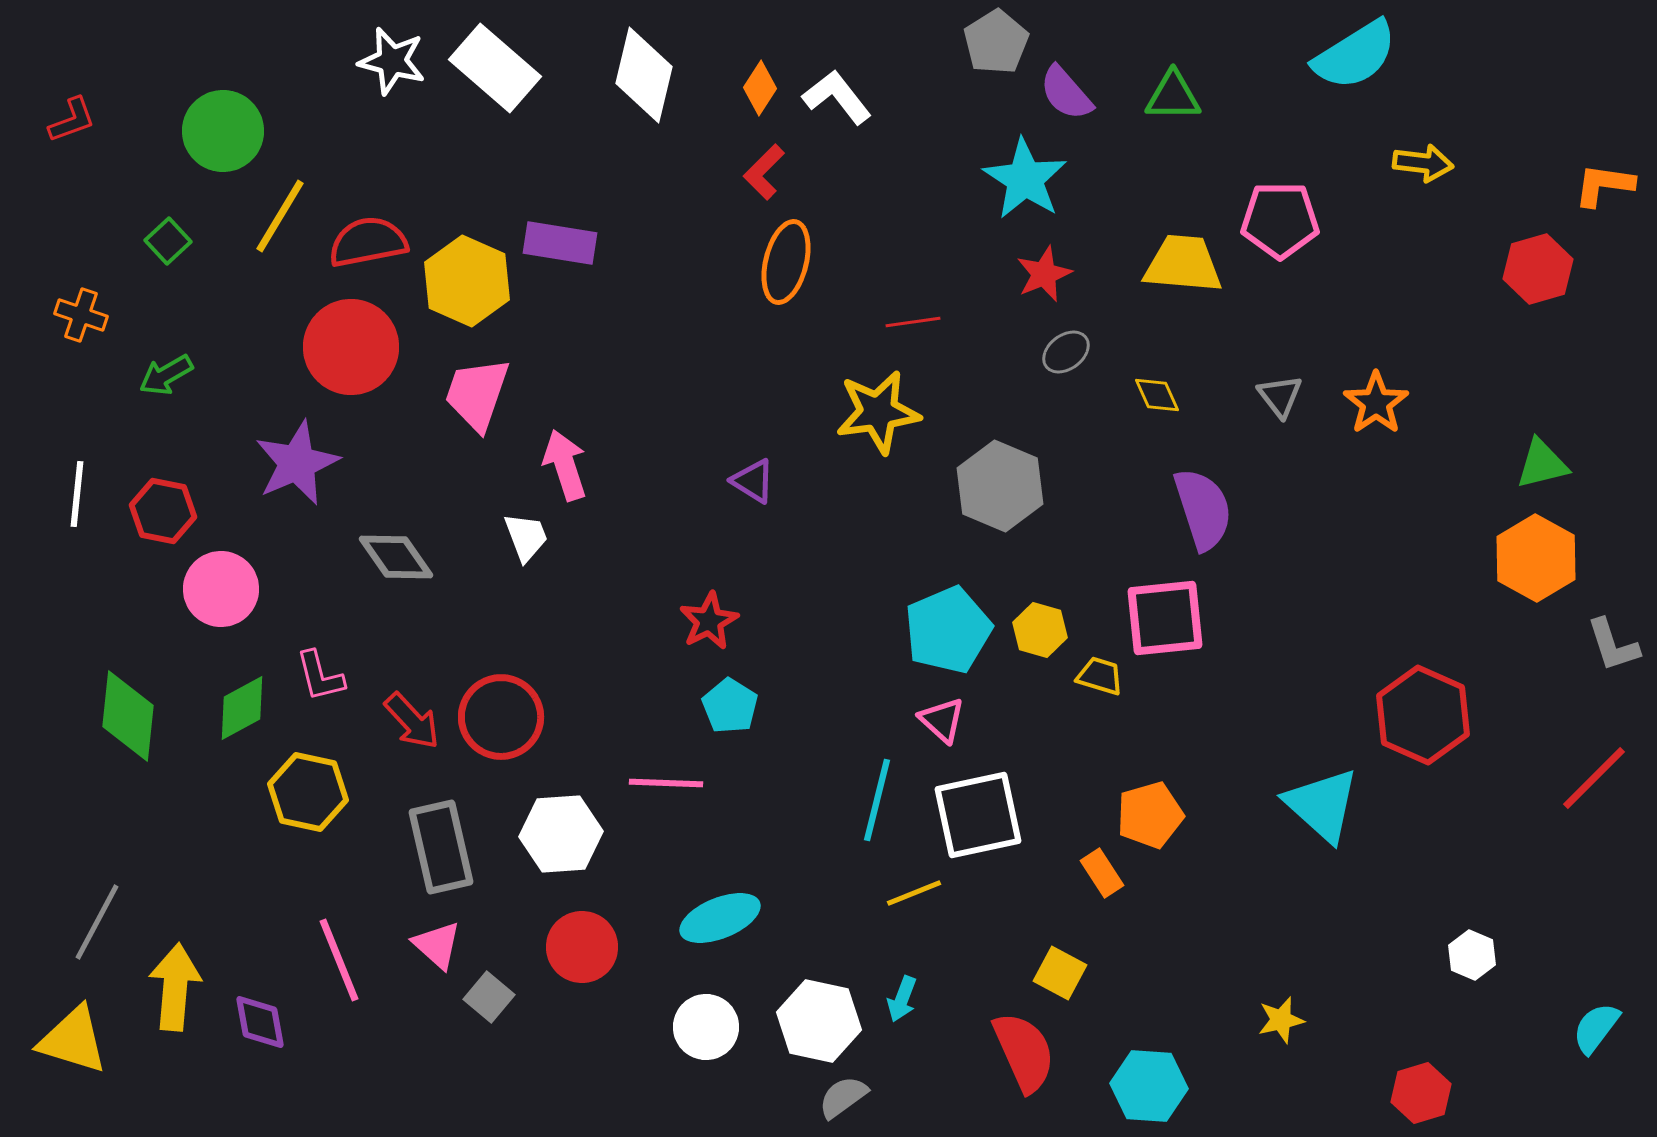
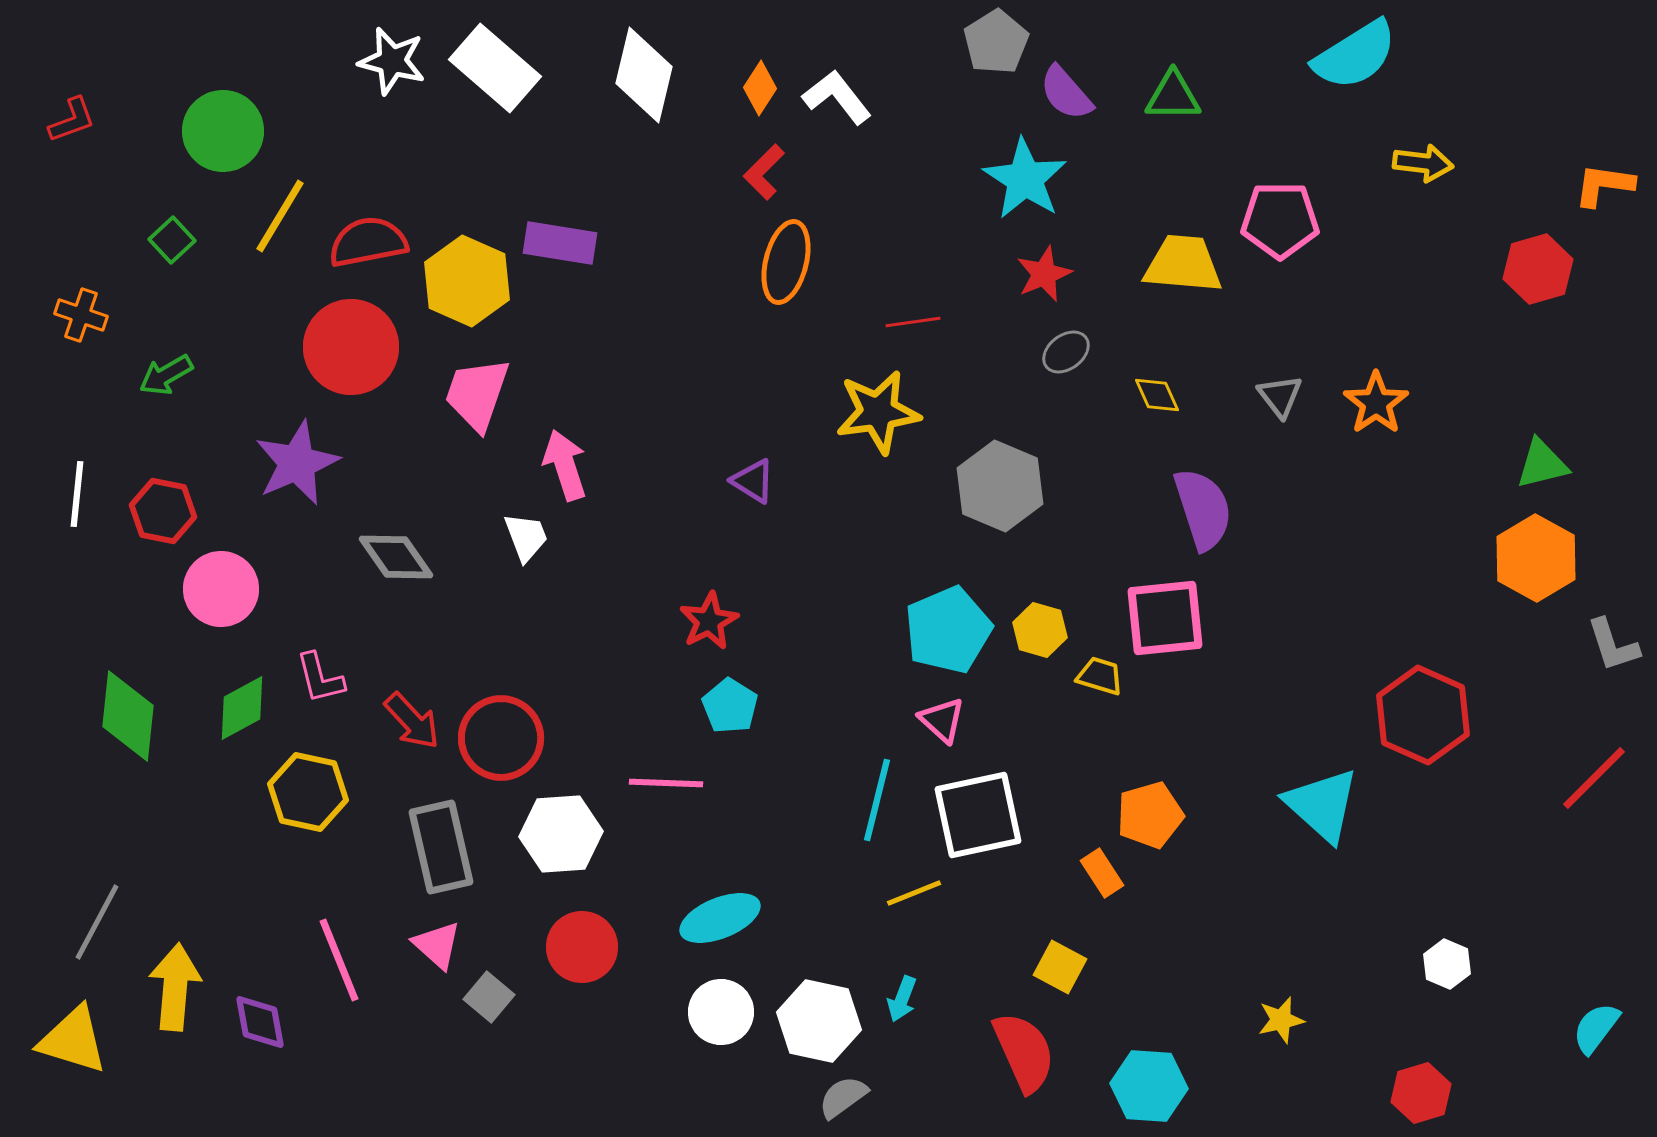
green square at (168, 241): moved 4 px right, 1 px up
pink L-shape at (320, 676): moved 2 px down
red circle at (501, 717): moved 21 px down
white hexagon at (1472, 955): moved 25 px left, 9 px down
yellow square at (1060, 973): moved 6 px up
white circle at (706, 1027): moved 15 px right, 15 px up
